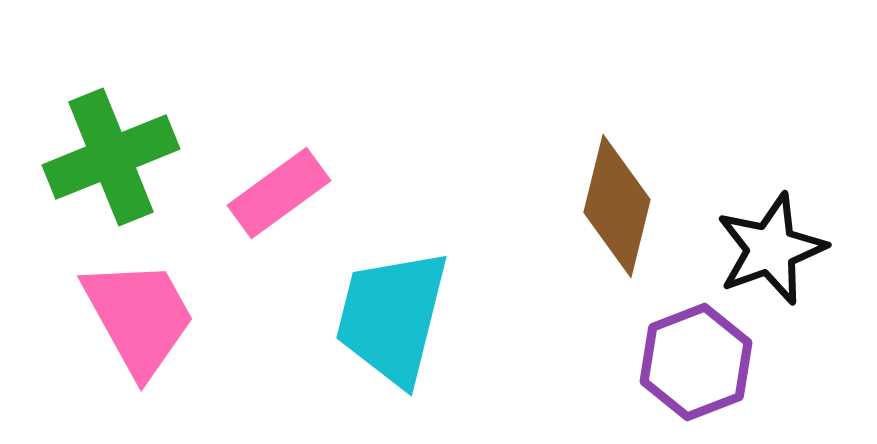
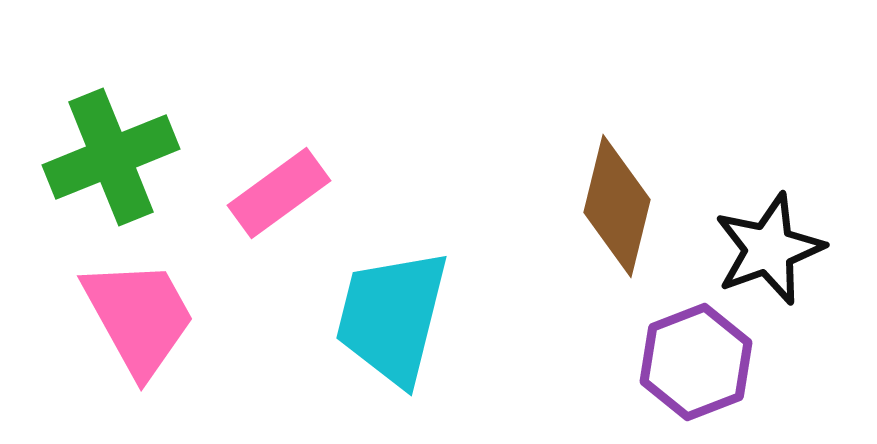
black star: moved 2 px left
